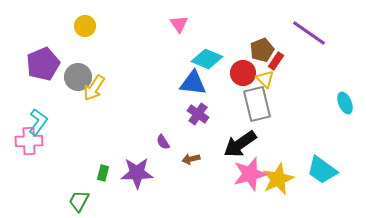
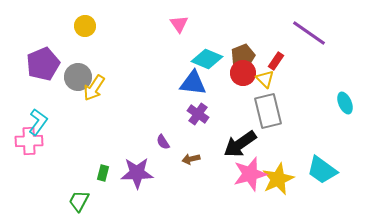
brown pentagon: moved 19 px left, 6 px down
gray rectangle: moved 11 px right, 7 px down
